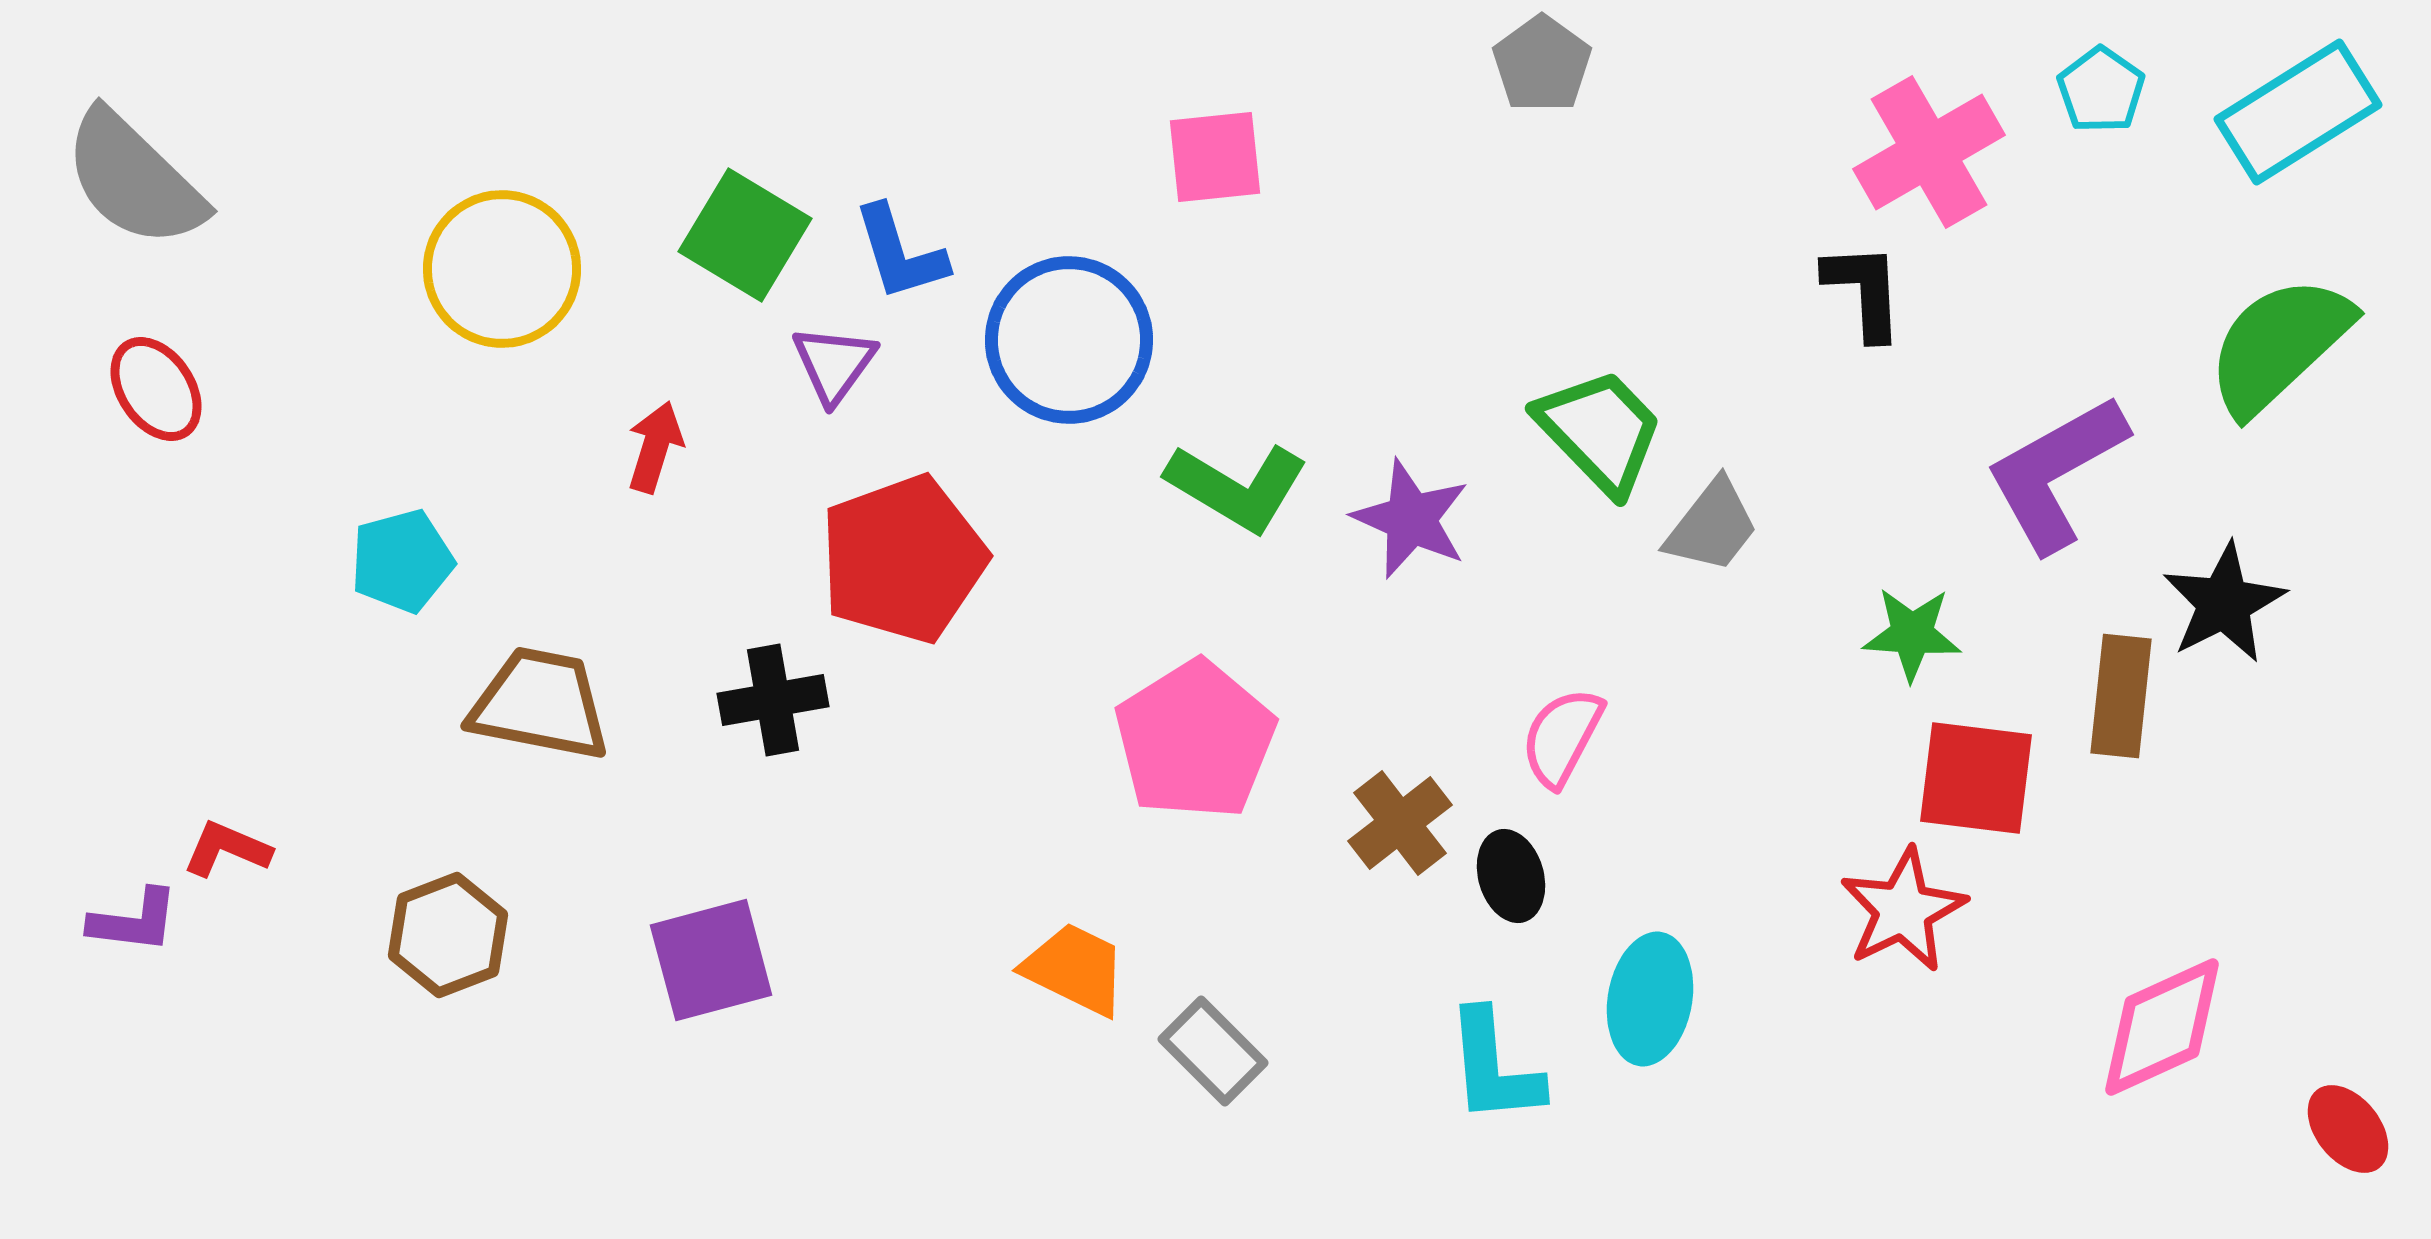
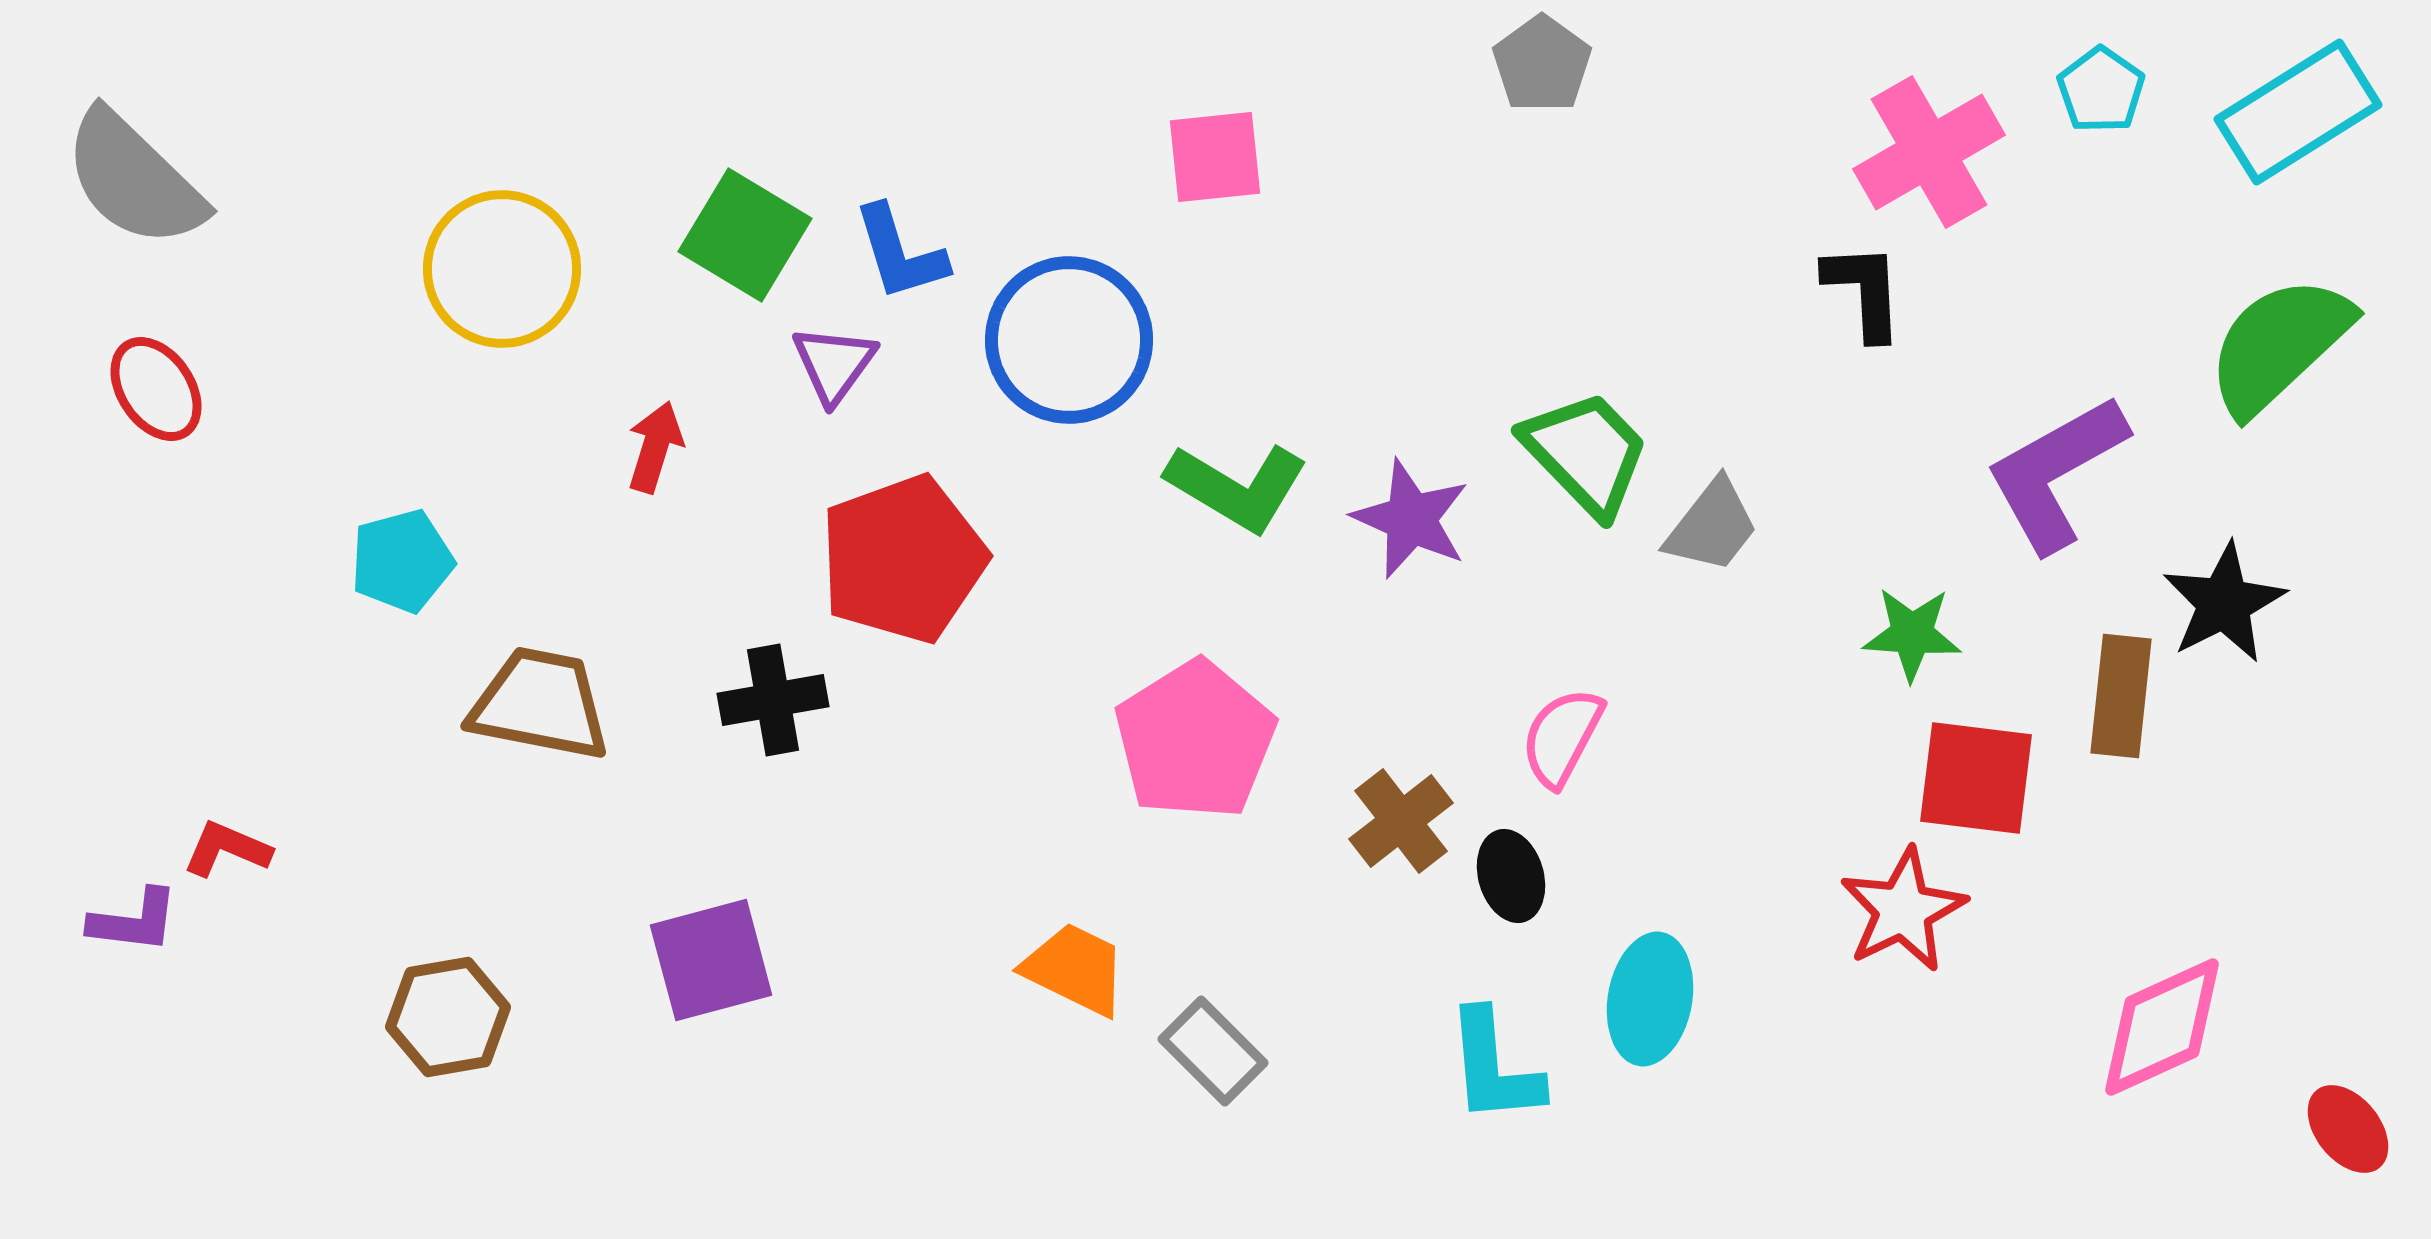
green trapezoid at (1600, 431): moved 14 px left, 22 px down
brown cross at (1400, 823): moved 1 px right, 2 px up
brown hexagon at (448, 935): moved 82 px down; rotated 11 degrees clockwise
